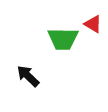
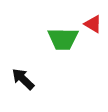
black arrow: moved 5 px left, 3 px down
